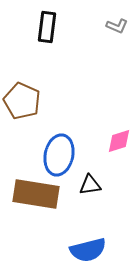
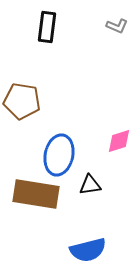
brown pentagon: rotated 15 degrees counterclockwise
